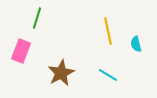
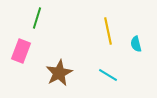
brown star: moved 2 px left
